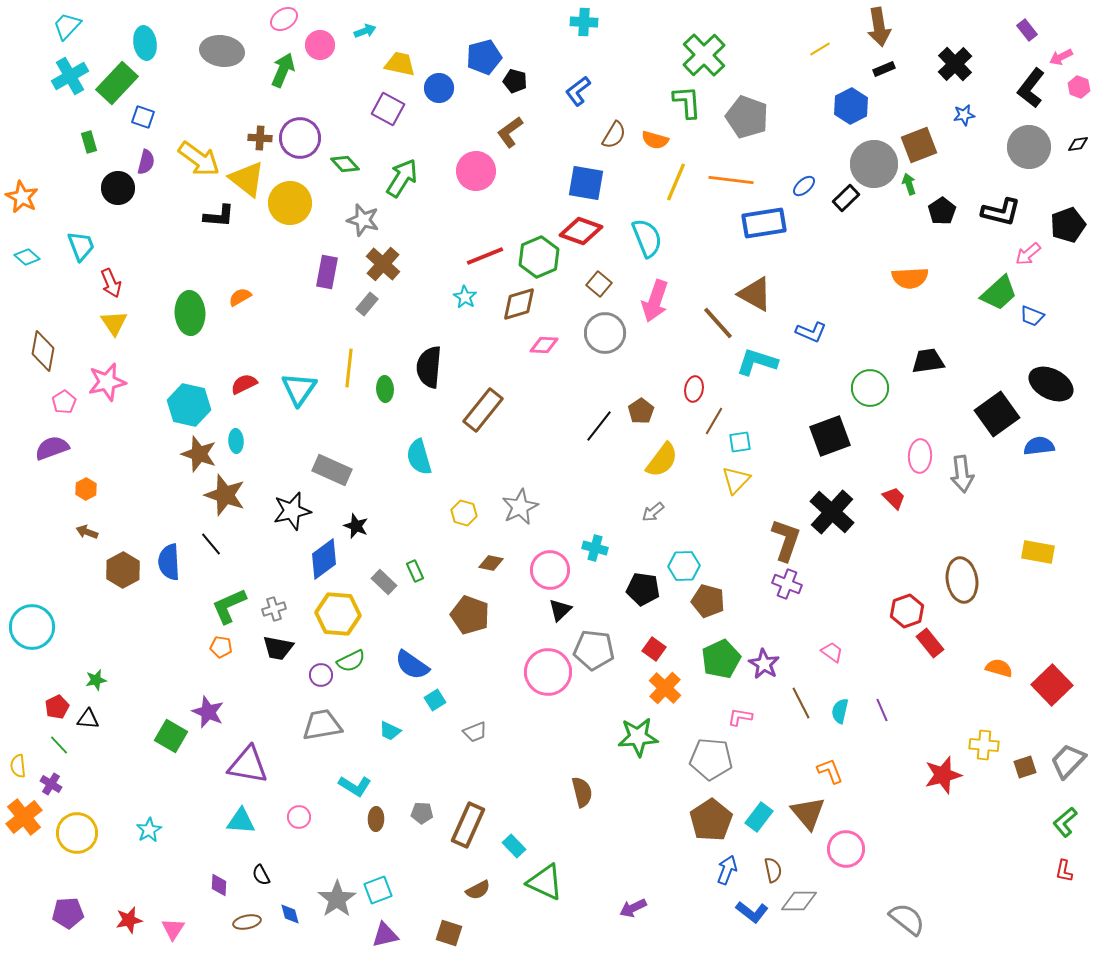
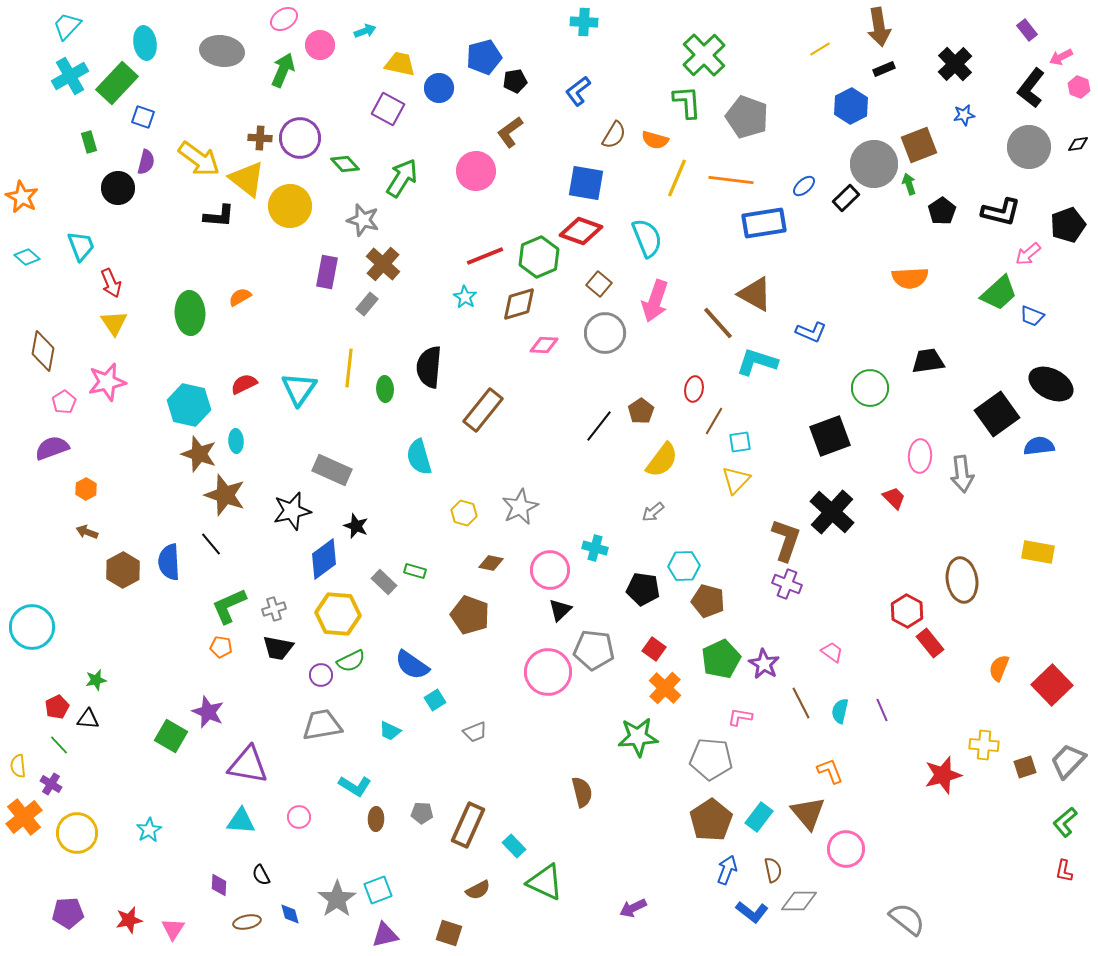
black pentagon at (515, 81): rotated 25 degrees counterclockwise
yellow line at (676, 182): moved 1 px right, 4 px up
yellow circle at (290, 203): moved 3 px down
green rectangle at (415, 571): rotated 50 degrees counterclockwise
red hexagon at (907, 611): rotated 12 degrees counterclockwise
orange semicircle at (999, 668): rotated 84 degrees counterclockwise
